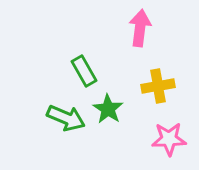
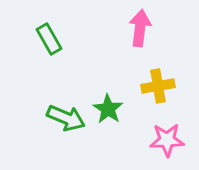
green rectangle: moved 35 px left, 32 px up
pink star: moved 2 px left, 1 px down
